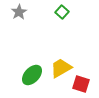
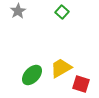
gray star: moved 1 px left, 1 px up
